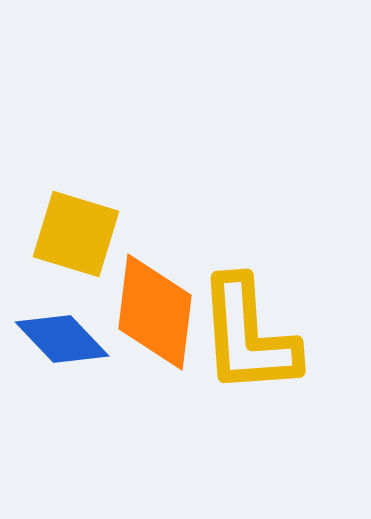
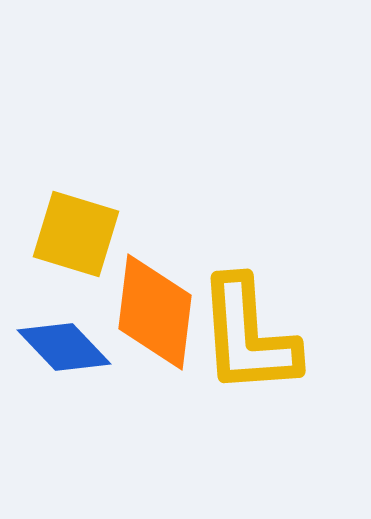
blue diamond: moved 2 px right, 8 px down
